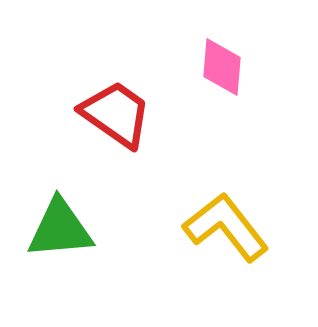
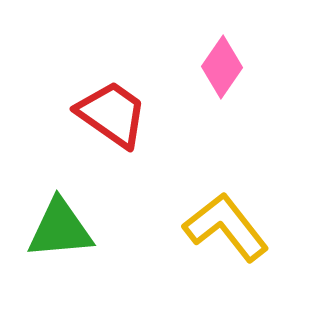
pink diamond: rotated 30 degrees clockwise
red trapezoid: moved 4 px left
